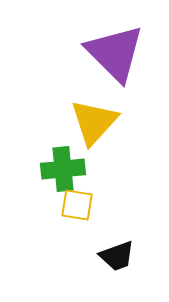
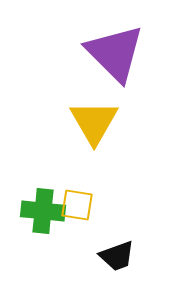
yellow triangle: rotated 12 degrees counterclockwise
green cross: moved 20 px left, 42 px down; rotated 12 degrees clockwise
